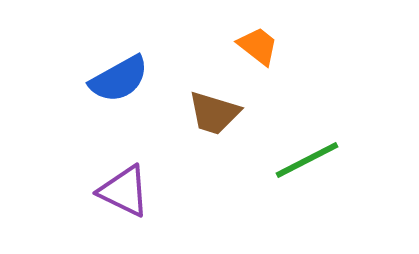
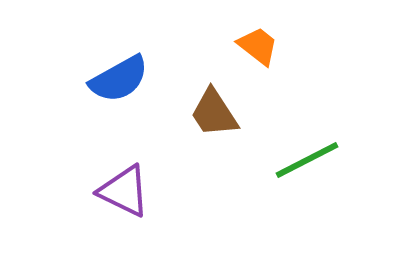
brown trapezoid: rotated 40 degrees clockwise
